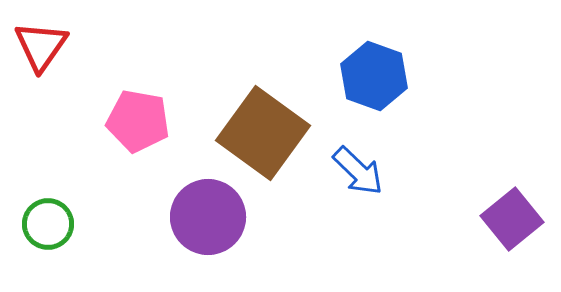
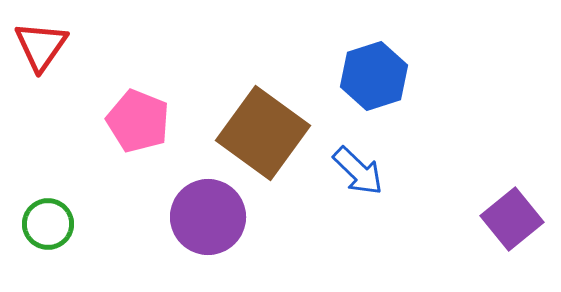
blue hexagon: rotated 22 degrees clockwise
pink pentagon: rotated 12 degrees clockwise
